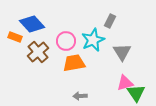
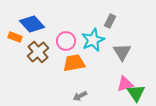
pink triangle: moved 1 px down
gray arrow: rotated 24 degrees counterclockwise
